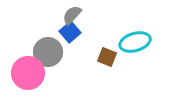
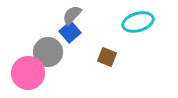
cyan ellipse: moved 3 px right, 20 px up
